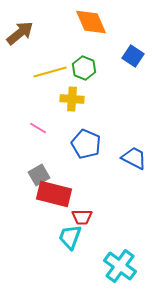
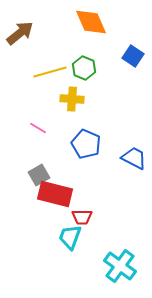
red rectangle: moved 1 px right
